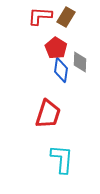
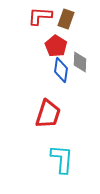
brown rectangle: moved 2 px down; rotated 12 degrees counterclockwise
red pentagon: moved 2 px up
